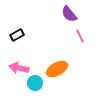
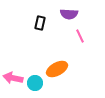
purple semicircle: rotated 48 degrees counterclockwise
black rectangle: moved 23 px right, 12 px up; rotated 48 degrees counterclockwise
pink arrow: moved 6 px left, 10 px down
